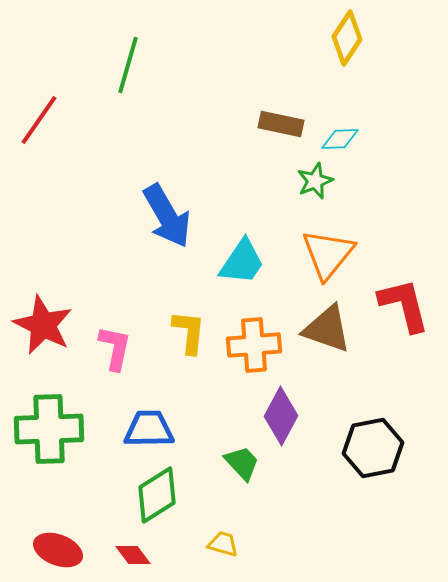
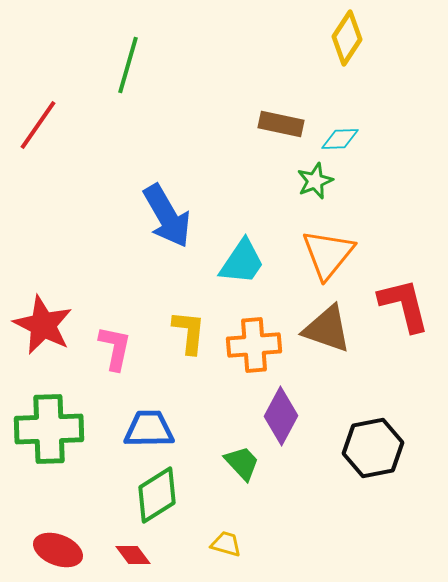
red line: moved 1 px left, 5 px down
yellow trapezoid: moved 3 px right
